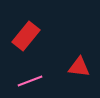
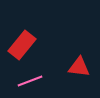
red rectangle: moved 4 px left, 9 px down
